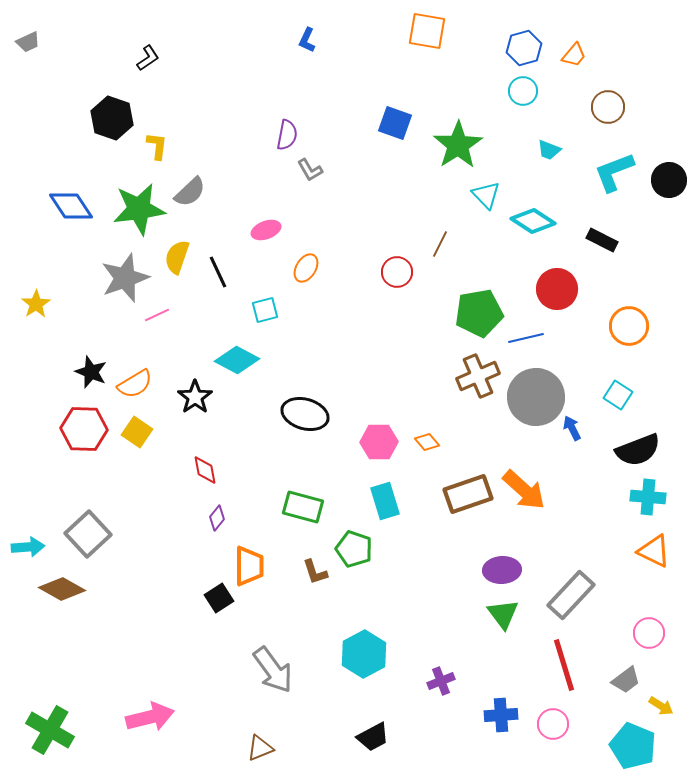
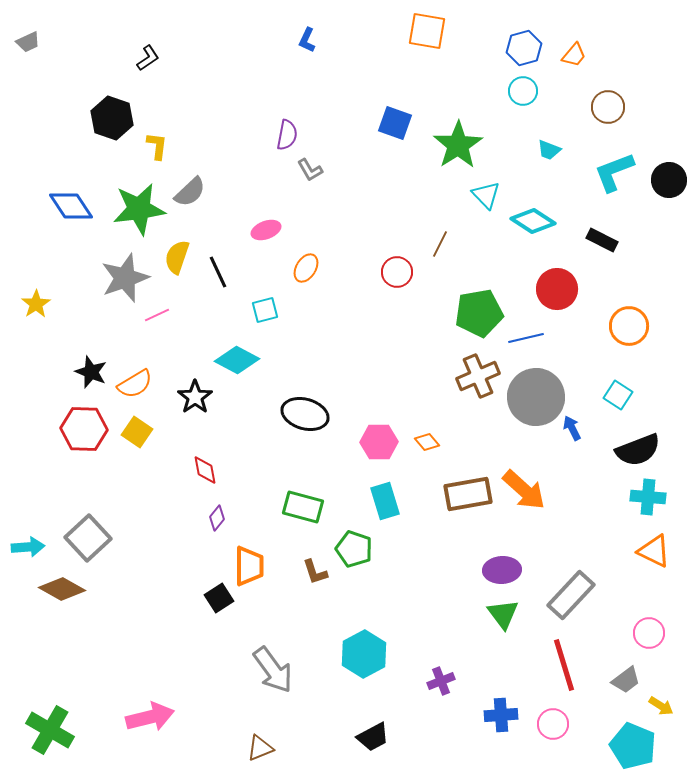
brown rectangle at (468, 494): rotated 9 degrees clockwise
gray square at (88, 534): moved 4 px down
